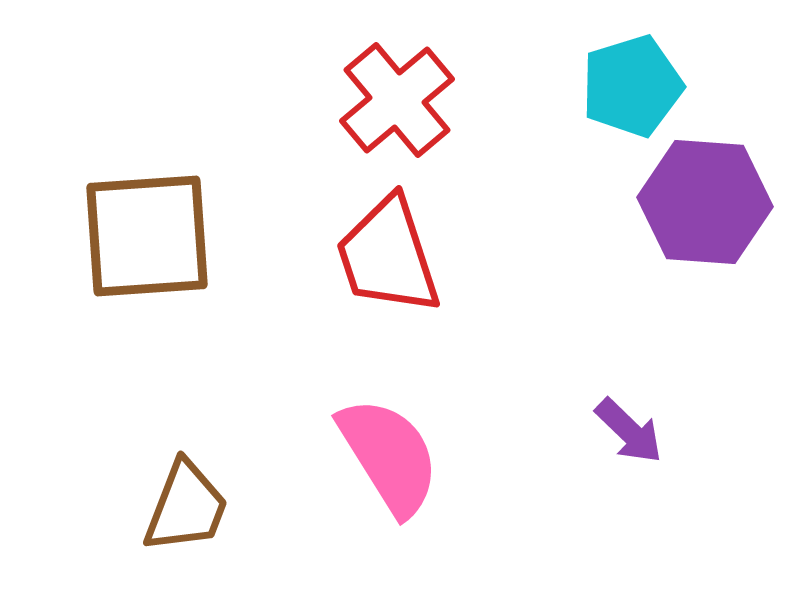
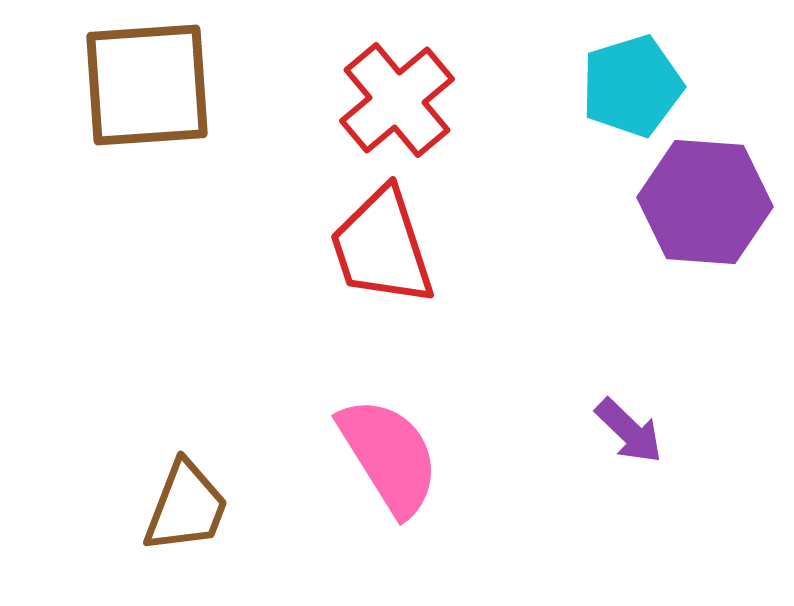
brown square: moved 151 px up
red trapezoid: moved 6 px left, 9 px up
